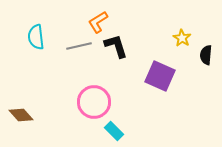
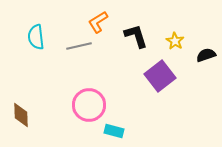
yellow star: moved 7 px left, 3 px down
black L-shape: moved 20 px right, 10 px up
black semicircle: rotated 66 degrees clockwise
purple square: rotated 28 degrees clockwise
pink circle: moved 5 px left, 3 px down
brown diamond: rotated 40 degrees clockwise
cyan rectangle: rotated 30 degrees counterclockwise
